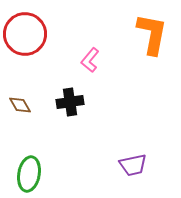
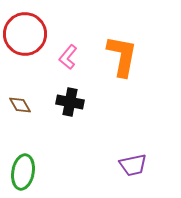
orange L-shape: moved 30 px left, 22 px down
pink L-shape: moved 22 px left, 3 px up
black cross: rotated 20 degrees clockwise
green ellipse: moved 6 px left, 2 px up
